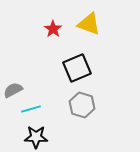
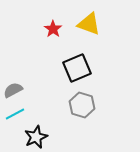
cyan line: moved 16 px left, 5 px down; rotated 12 degrees counterclockwise
black star: rotated 25 degrees counterclockwise
